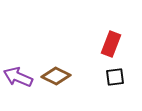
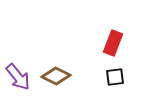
red rectangle: moved 2 px right, 1 px up
purple arrow: rotated 152 degrees counterclockwise
